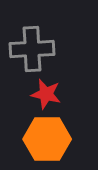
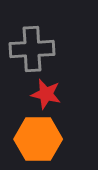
orange hexagon: moved 9 px left
